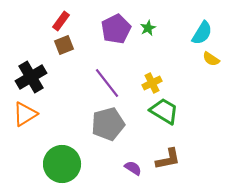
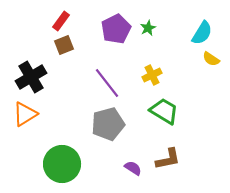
yellow cross: moved 8 px up
